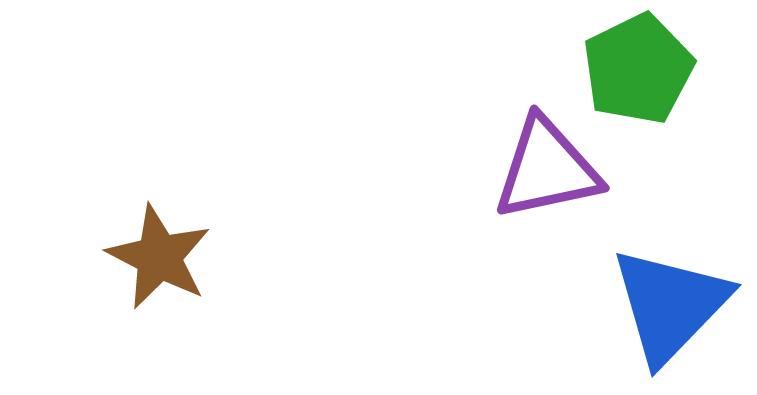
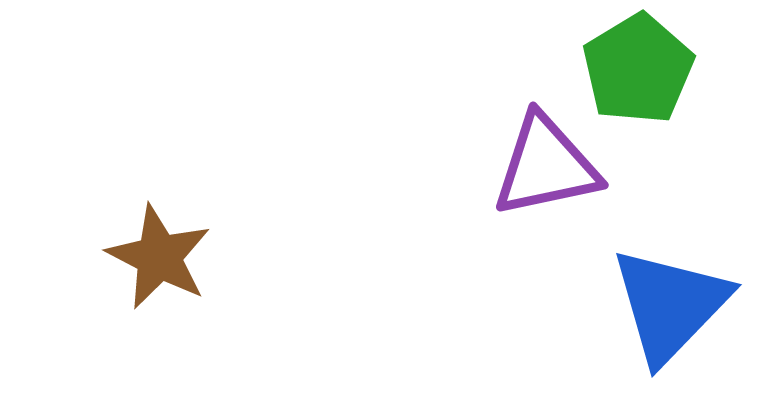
green pentagon: rotated 5 degrees counterclockwise
purple triangle: moved 1 px left, 3 px up
